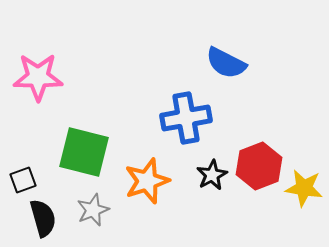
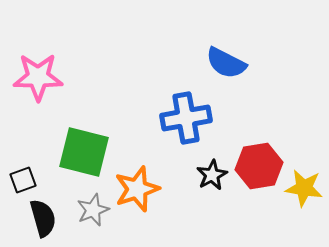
red hexagon: rotated 12 degrees clockwise
orange star: moved 10 px left, 8 px down
